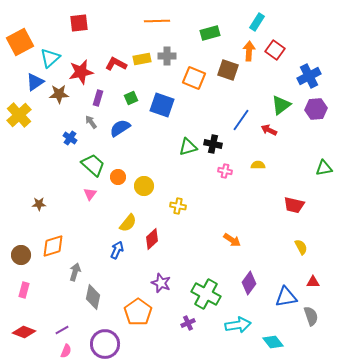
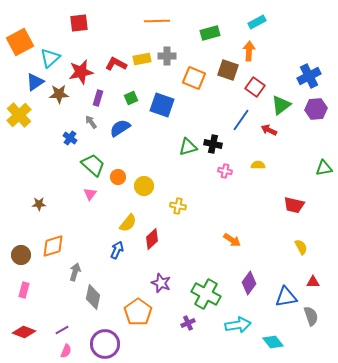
cyan rectangle at (257, 22): rotated 30 degrees clockwise
red square at (275, 50): moved 20 px left, 37 px down
